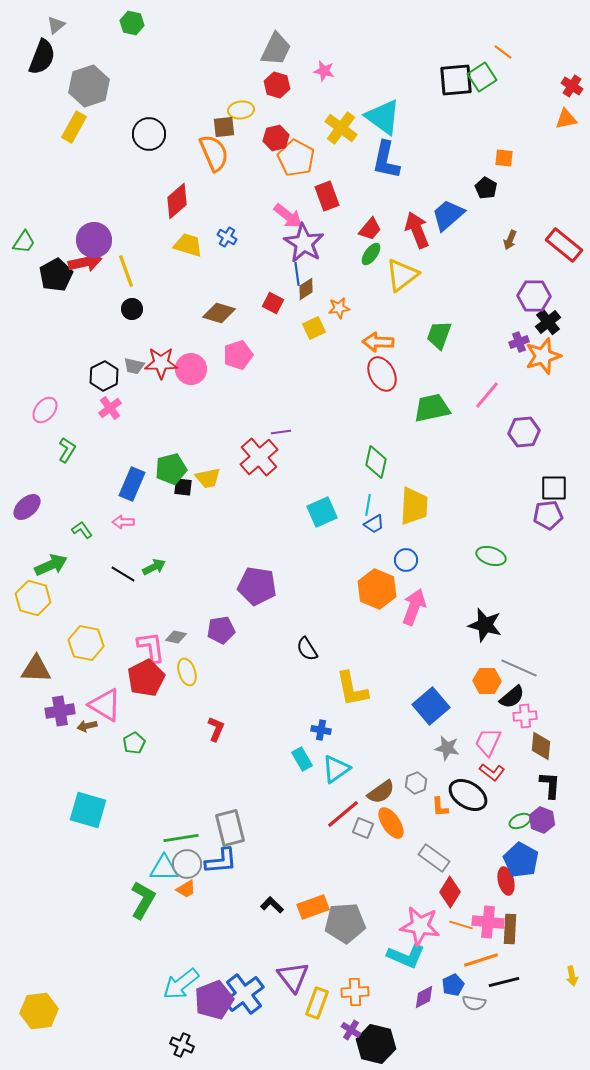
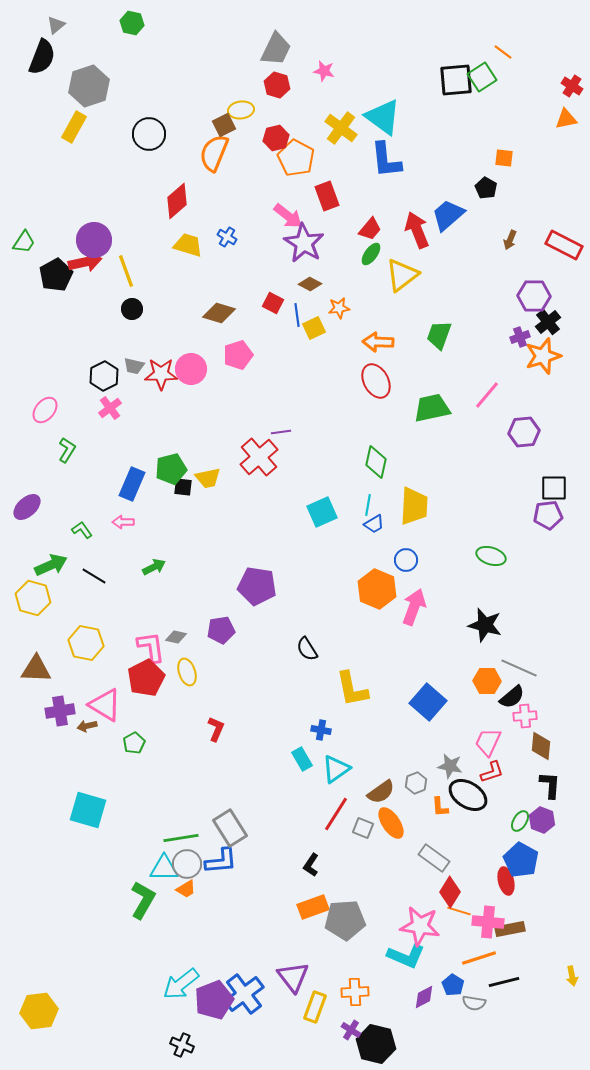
brown square at (224, 127): moved 2 px up; rotated 20 degrees counterclockwise
orange semicircle at (214, 153): rotated 135 degrees counterclockwise
blue L-shape at (386, 160): rotated 18 degrees counterclockwise
red rectangle at (564, 245): rotated 12 degrees counterclockwise
blue line at (297, 274): moved 41 px down
brown diamond at (306, 289): moved 4 px right, 5 px up; rotated 60 degrees clockwise
purple cross at (519, 342): moved 1 px right, 5 px up
red star at (161, 363): moved 11 px down
red ellipse at (382, 374): moved 6 px left, 7 px down
black line at (123, 574): moved 29 px left, 2 px down
blue square at (431, 706): moved 3 px left, 4 px up; rotated 9 degrees counterclockwise
gray star at (447, 748): moved 3 px right, 18 px down
red L-shape at (492, 772): rotated 55 degrees counterclockwise
red line at (343, 814): moved 7 px left; rotated 18 degrees counterclockwise
green ellipse at (520, 821): rotated 35 degrees counterclockwise
gray rectangle at (230, 828): rotated 18 degrees counterclockwise
black L-shape at (272, 905): moved 39 px right, 40 px up; rotated 100 degrees counterclockwise
gray pentagon at (345, 923): moved 3 px up
orange line at (461, 925): moved 2 px left, 14 px up
brown rectangle at (510, 929): rotated 76 degrees clockwise
orange line at (481, 960): moved 2 px left, 2 px up
blue pentagon at (453, 985): rotated 15 degrees counterclockwise
yellow rectangle at (317, 1003): moved 2 px left, 4 px down
